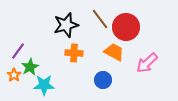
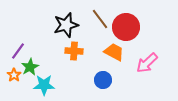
orange cross: moved 2 px up
